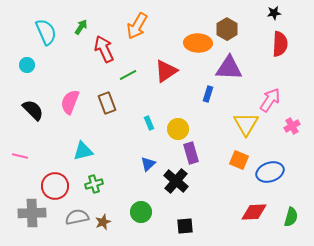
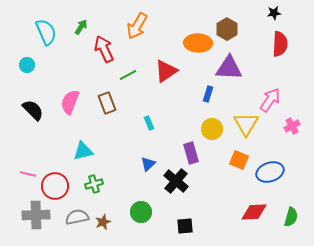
yellow circle: moved 34 px right
pink line: moved 8 px right, 18 px down
gray cross: moved 4 px right, 2 px down
